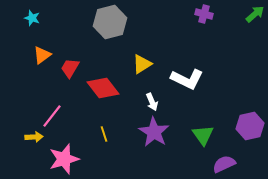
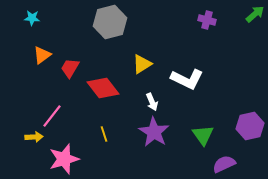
purple cross: moved 3 px right, 6 px down
cyan star: rotated 14 degrees counterclockwise
